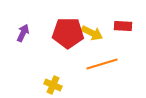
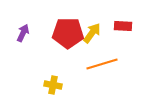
yellow arrow: rotated 80 degrees counterclockwise
yellow cross: rotated 12 degrees counterclockwise
